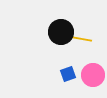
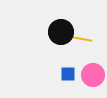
blue square: rotated 21 degrees clockwise
